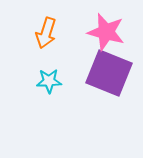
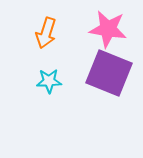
pink star: moved 2 px right, 3 px up; rotated 6 degrees counterclockwise
